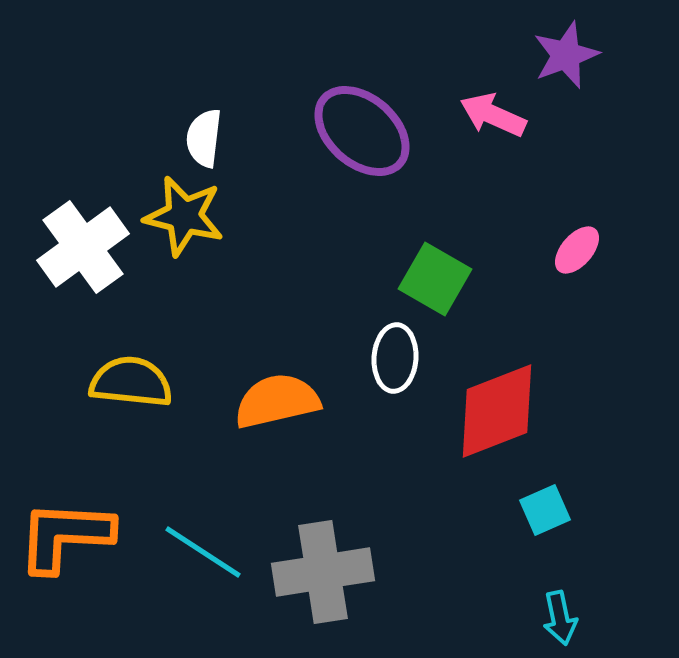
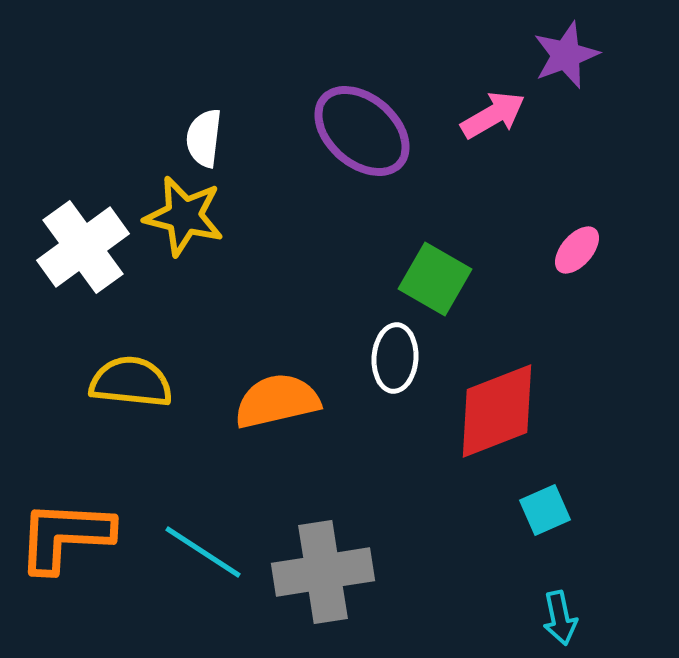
pink arrow: rotated 126 degrees clockwise
